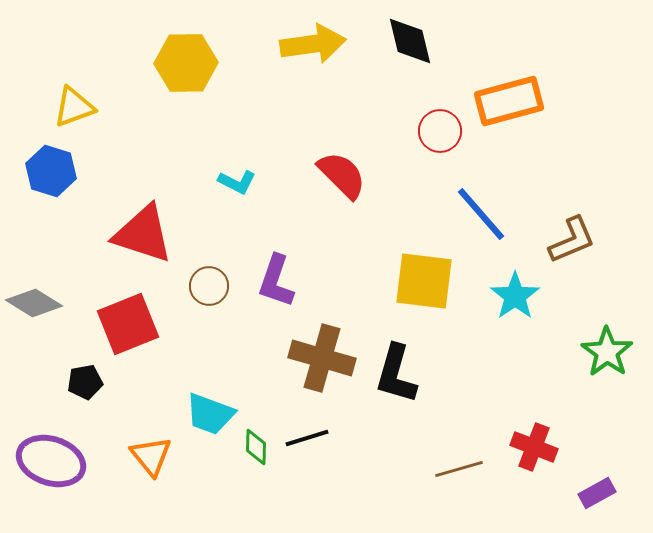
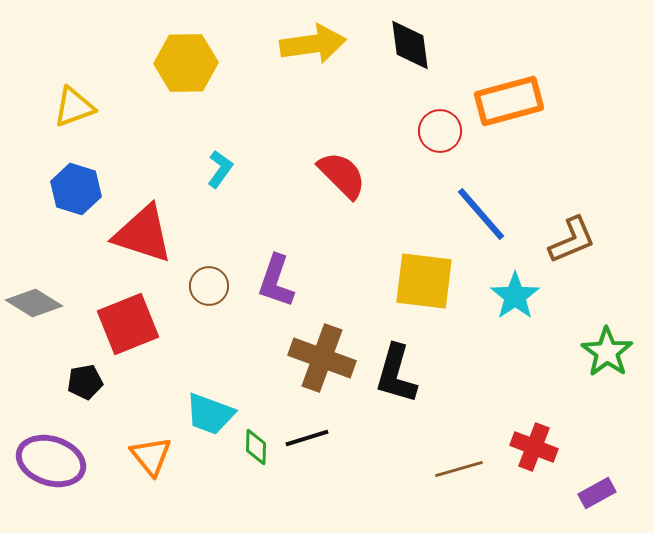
black diamond: moved 4 px down; rotated 6 degrees clockwise
blue hexagon: moved 25 px right, 18 px down
cyan L-shape: moved 17 px left, 13 px up; rotated 81 degrees counterclockwise
brown cross: rotated 4 degrees clockwise
